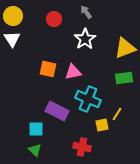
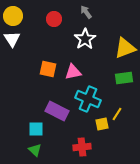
yellow square: moved 1 px up
red cross: rotated 18 degrees counterclockwise
